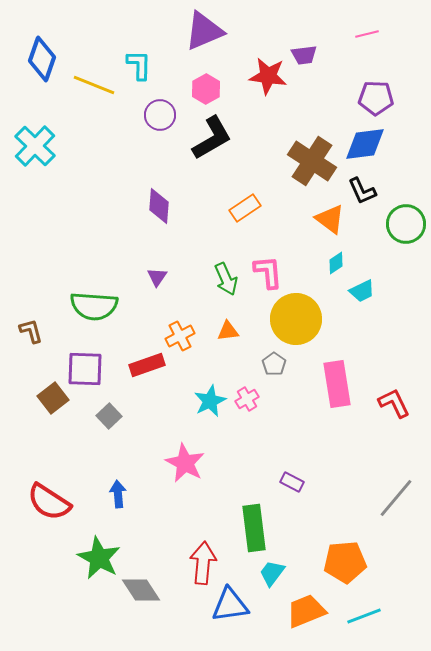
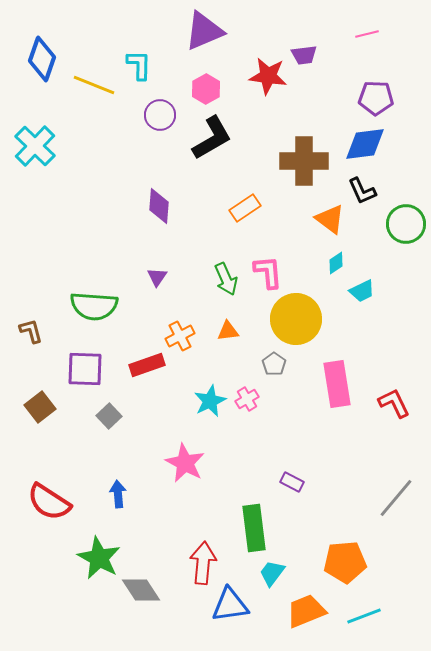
brown cross at (312, 161): moved 8 px left; rotated 33 degrees counterclockwise
brown square at (53, 398): moved 13 px left, 9 px down
